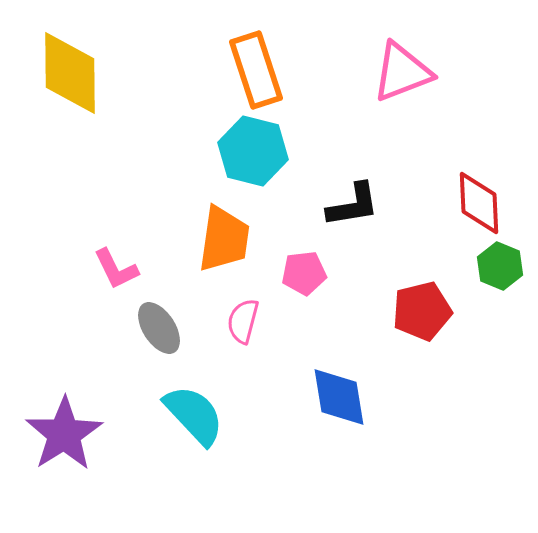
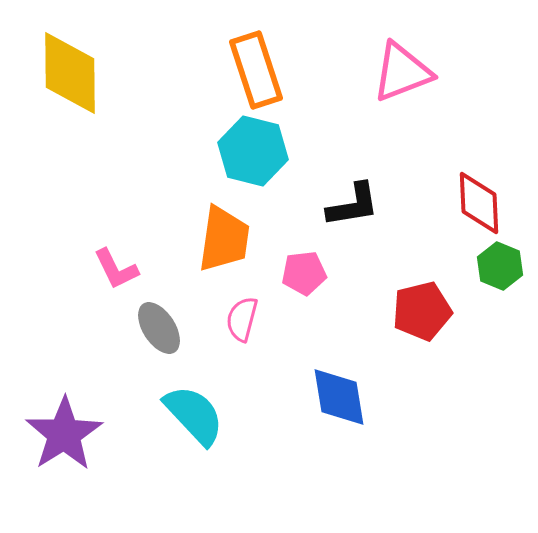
pink semicircle: moved 1 px left, 2 px up
